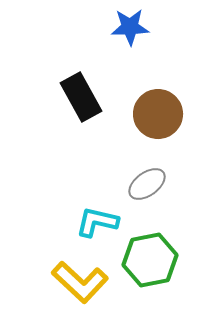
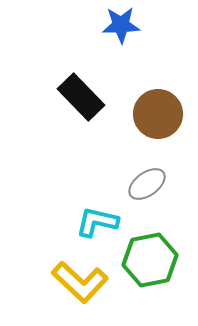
blue star: moved 9 px left, 2 px up
black rectangle: rotated 15 degrees counterclockwise
